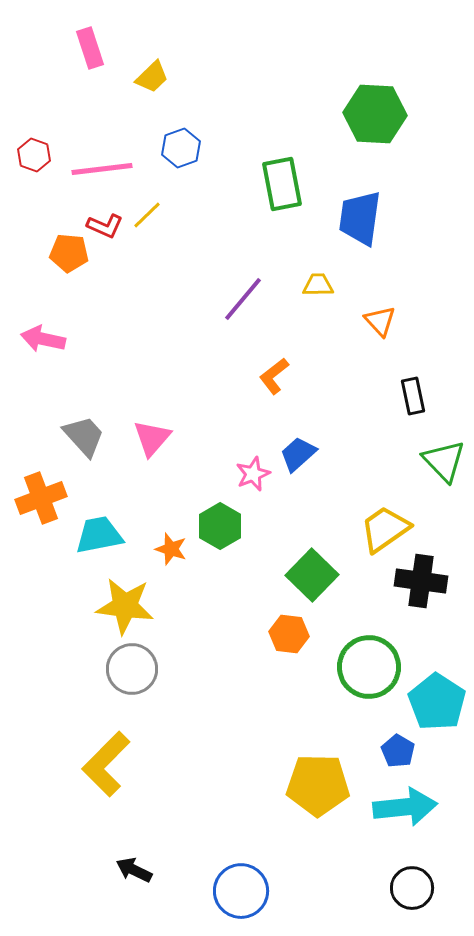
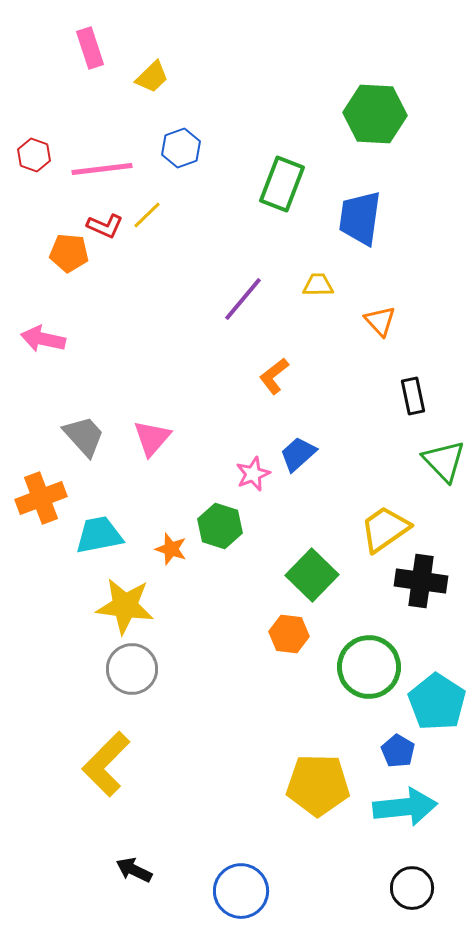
green rectangle at (282, 184): rotated 32 degrees clockwise
green hexagon at (220, 526): rotated 12 degrees counterclockwise
